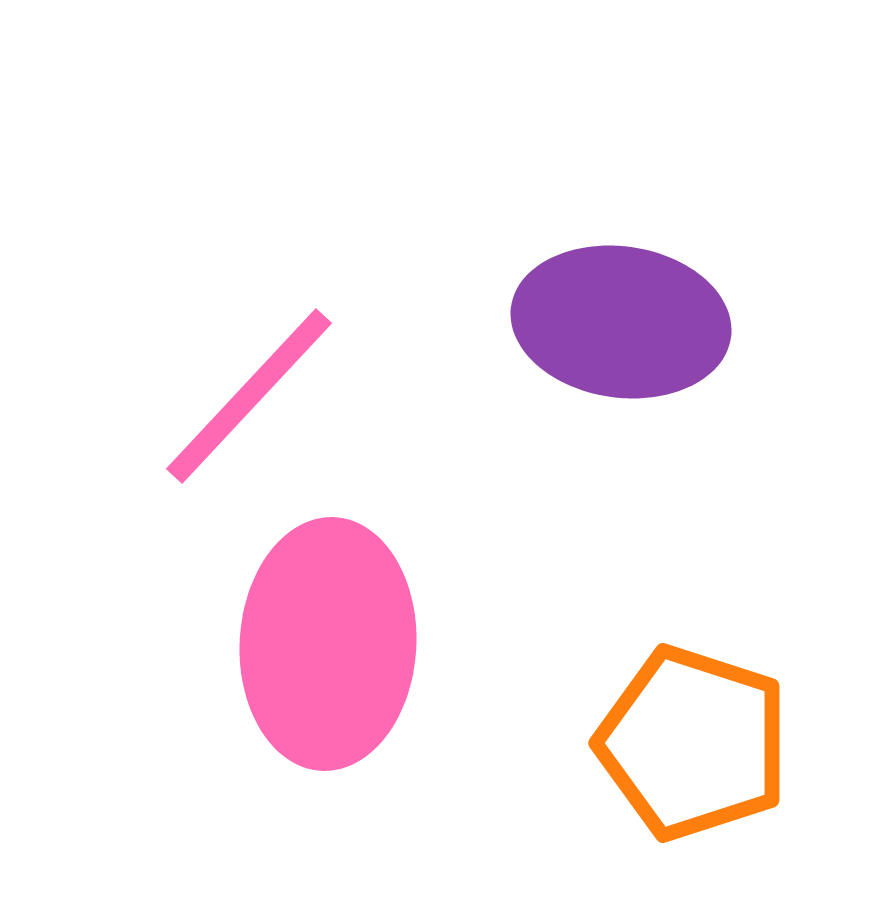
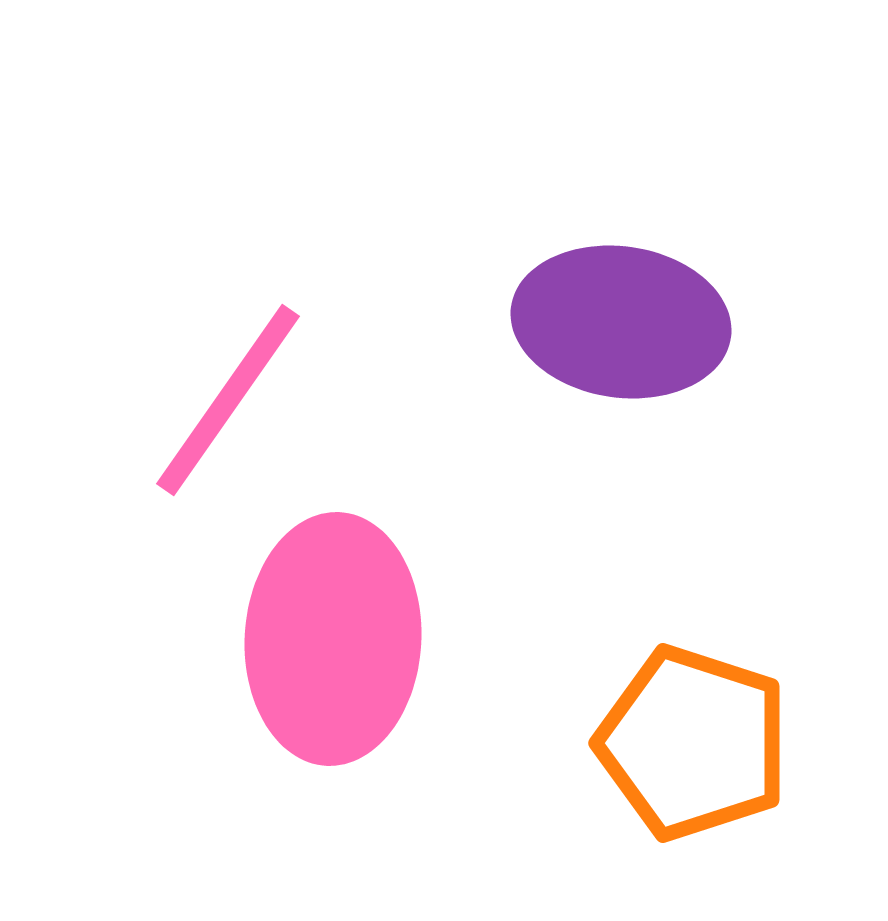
pink line: moved 21 px left, 4 px down; rotated 8 degrees counterclockwise
pink ellipse: moved 5 px right, 5 px up
